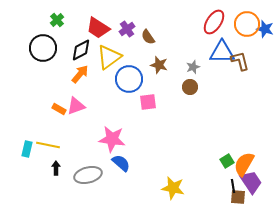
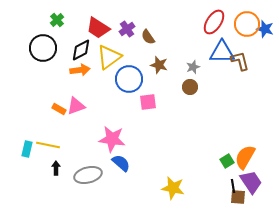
orange arrow: moved 4 px up; rotated 42 degrees clockwise
orange semicircle: moved 1 px right, 7 px up
